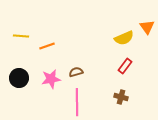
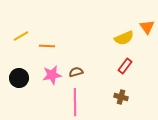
yellow line: rotated 35 degrees counterclockwise
orange line: rotated 21 degrees clockwise
pink star: moved 1 px right, 4 px up
pink line: moved 2 px left
